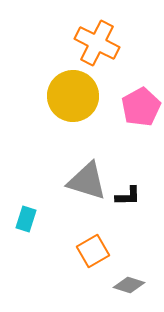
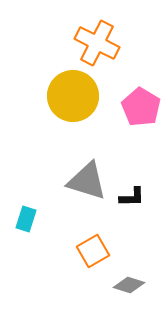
pink pentagon: rotated 12 degrees counterclockwise
black L-shape: moved 4 px right, 1 px down
